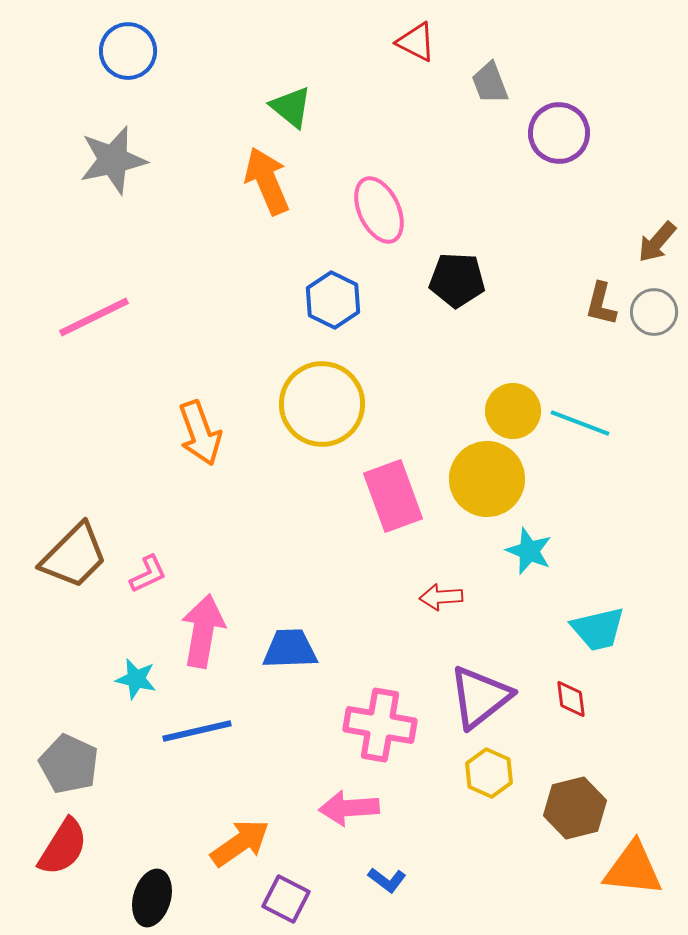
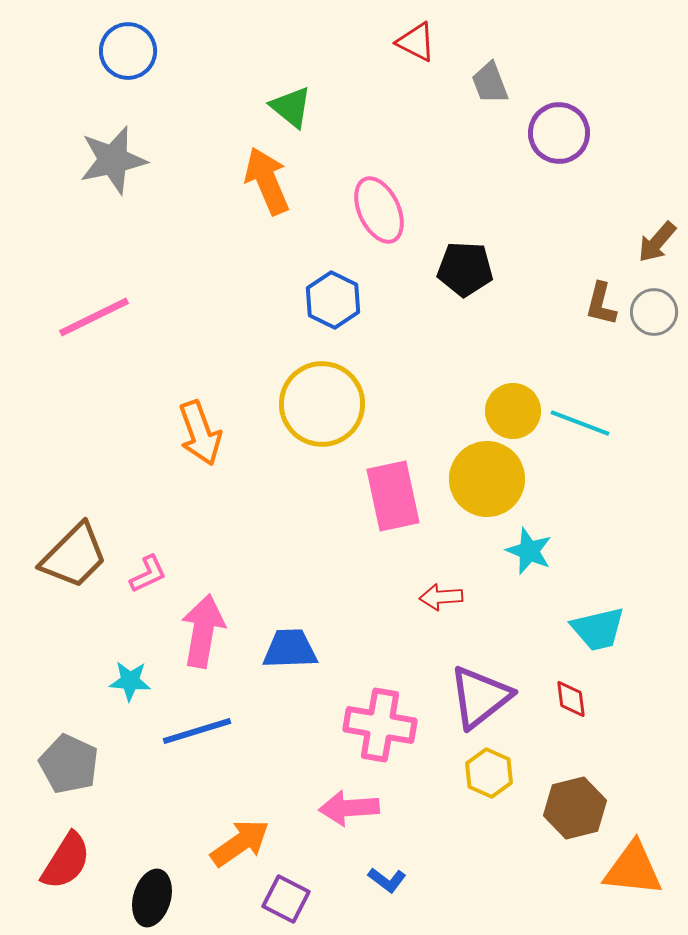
black pentagon at (457, 280): moved 8 px right, 11 px up
pink rectangle at (393, 496): rotated 8 degrees clockwise
cyan star at (136, 679): moved 6 px left, 2 px down; rotated 9 degrees counterclockwise
blue line at (197, 731): rotated 4 degrees counterclockwise
red semicircle at (63, 847): moved 3 px right, 14 px down
